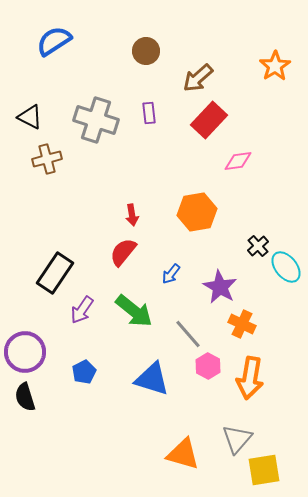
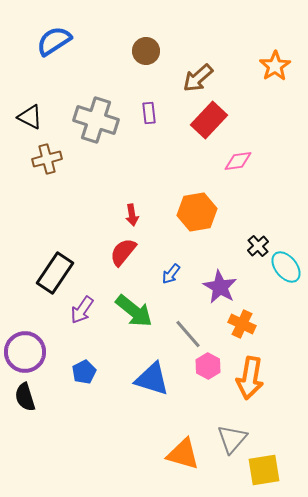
gray triangle: moved 5 px left
